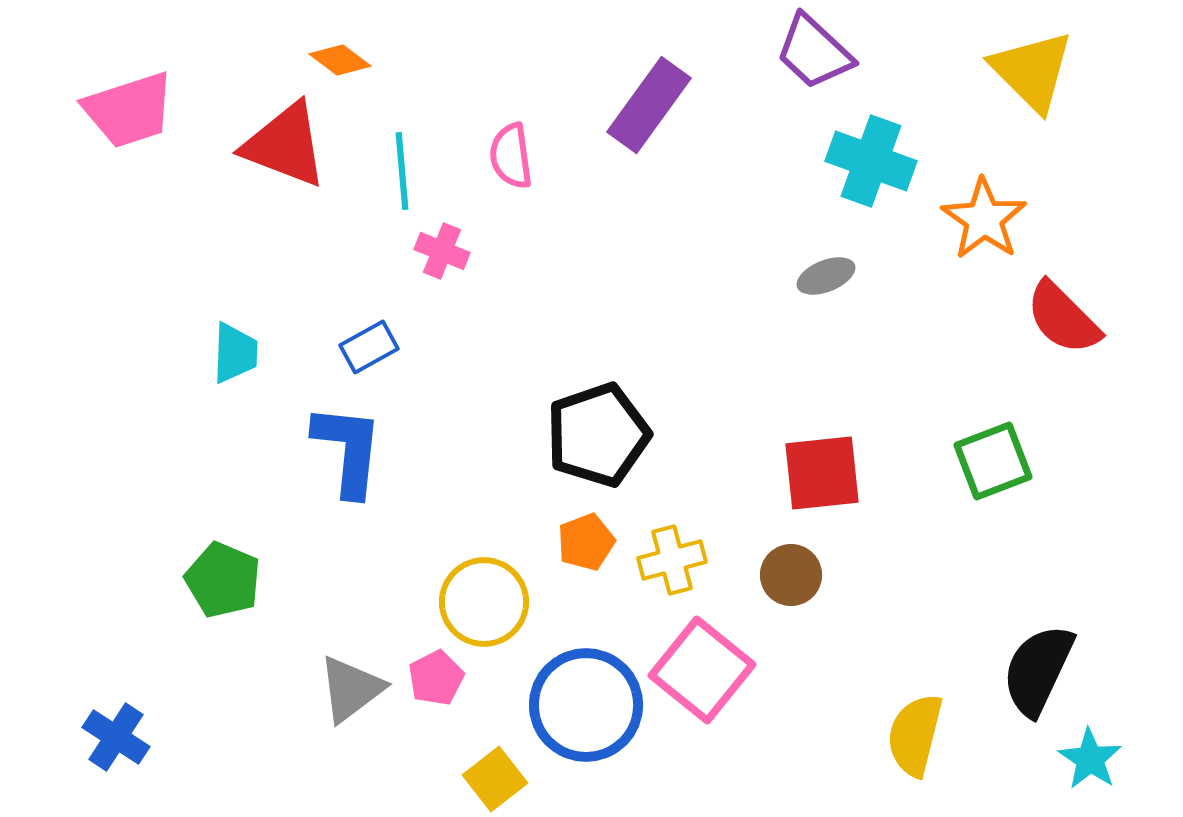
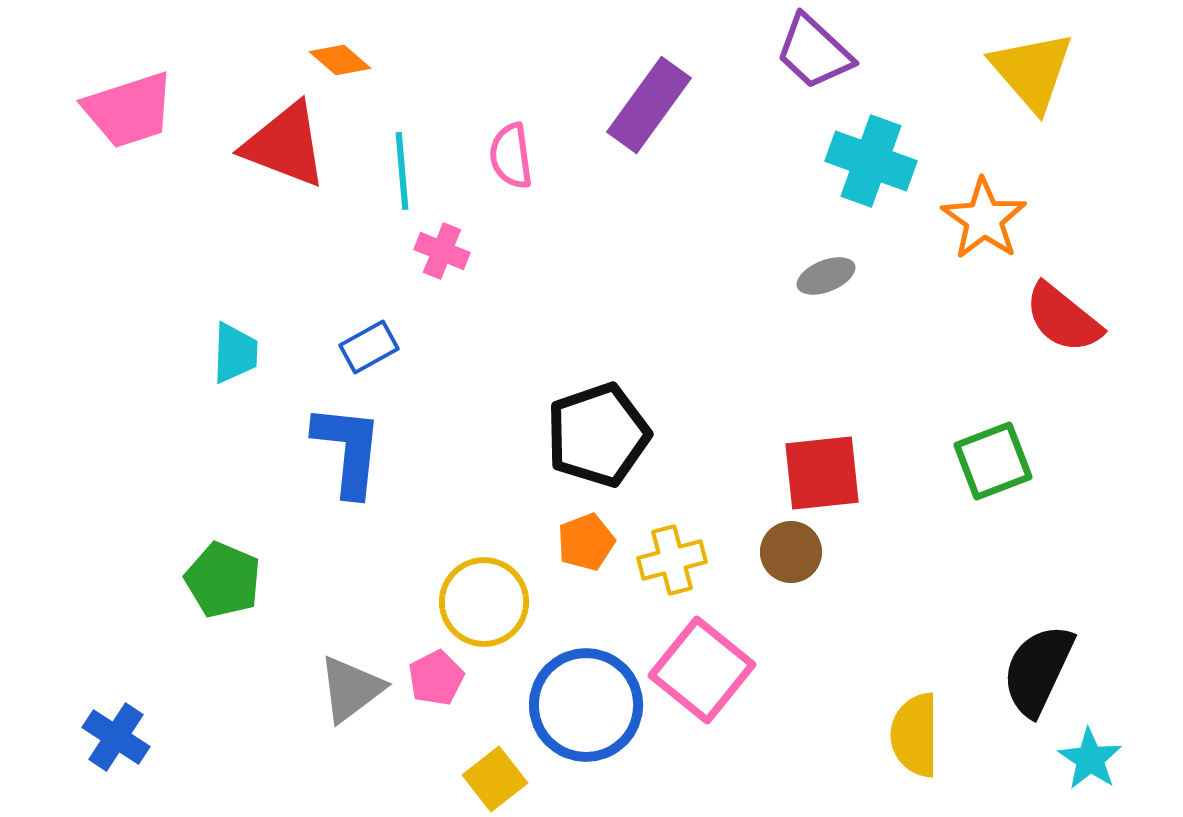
orange diamond: rotated 4 degrees clockwise
yellow triangle: rotated 4 degrees clockwise
red semicircle: rotated 6 degrees counterclockwise
brown circle: moved 23 px up
yellow semicircle: rotated 14 degrees counterclockwise
